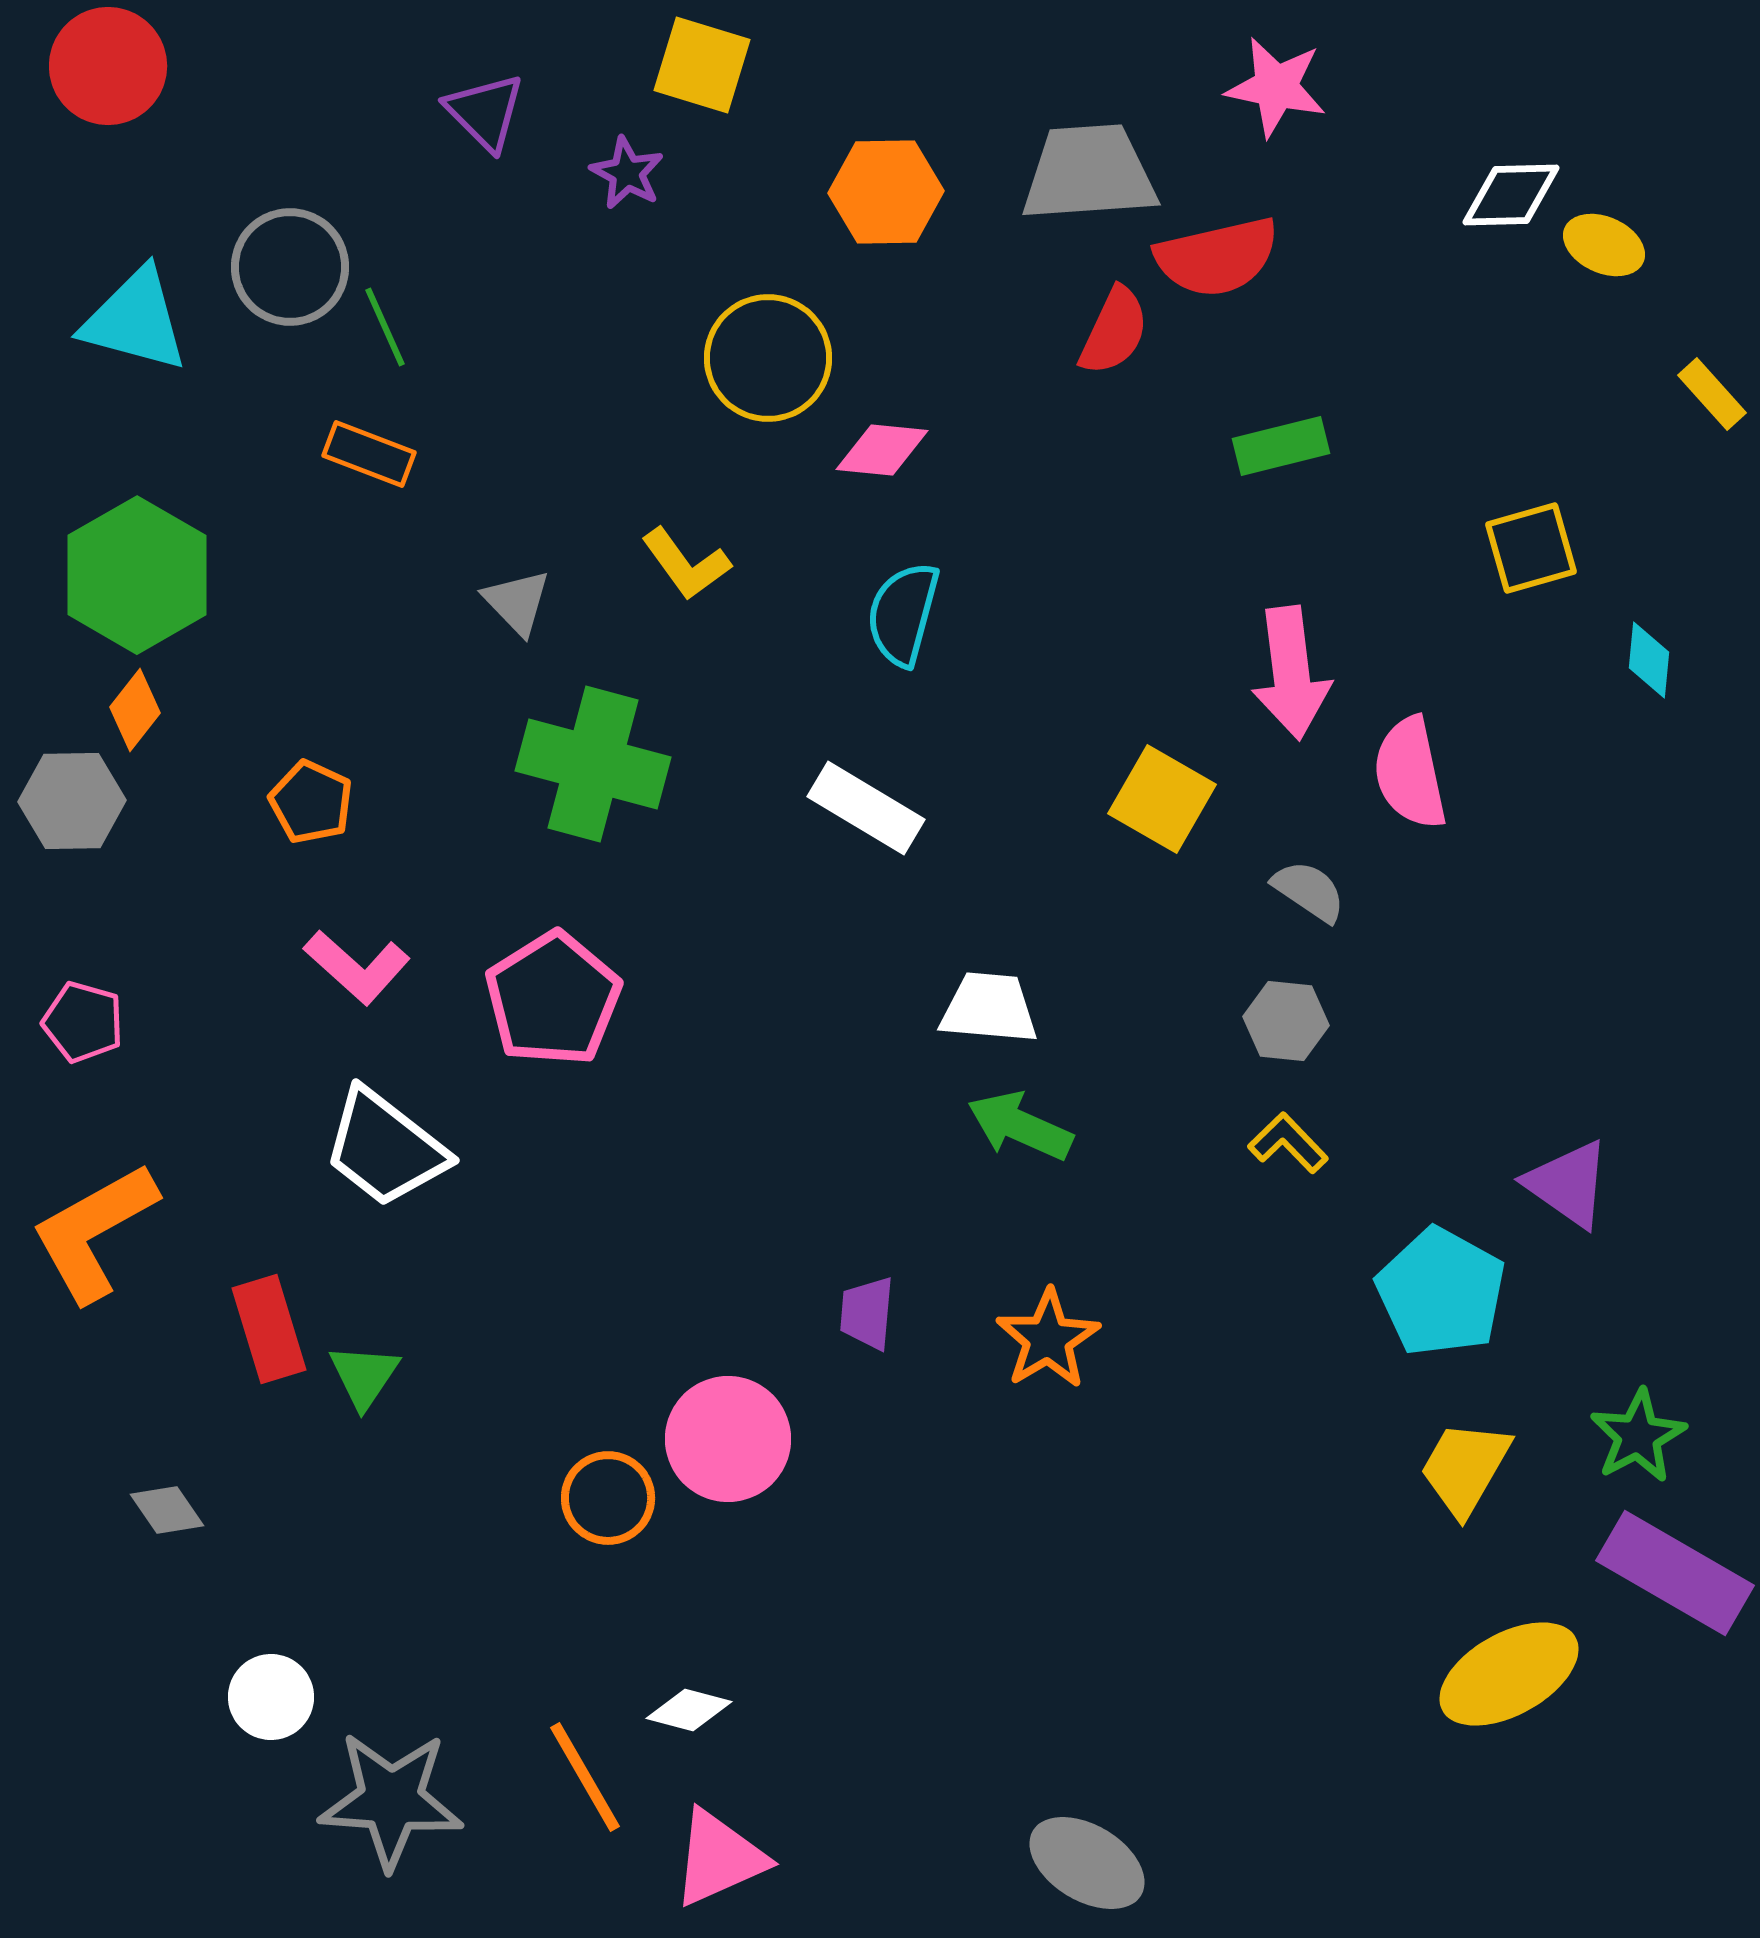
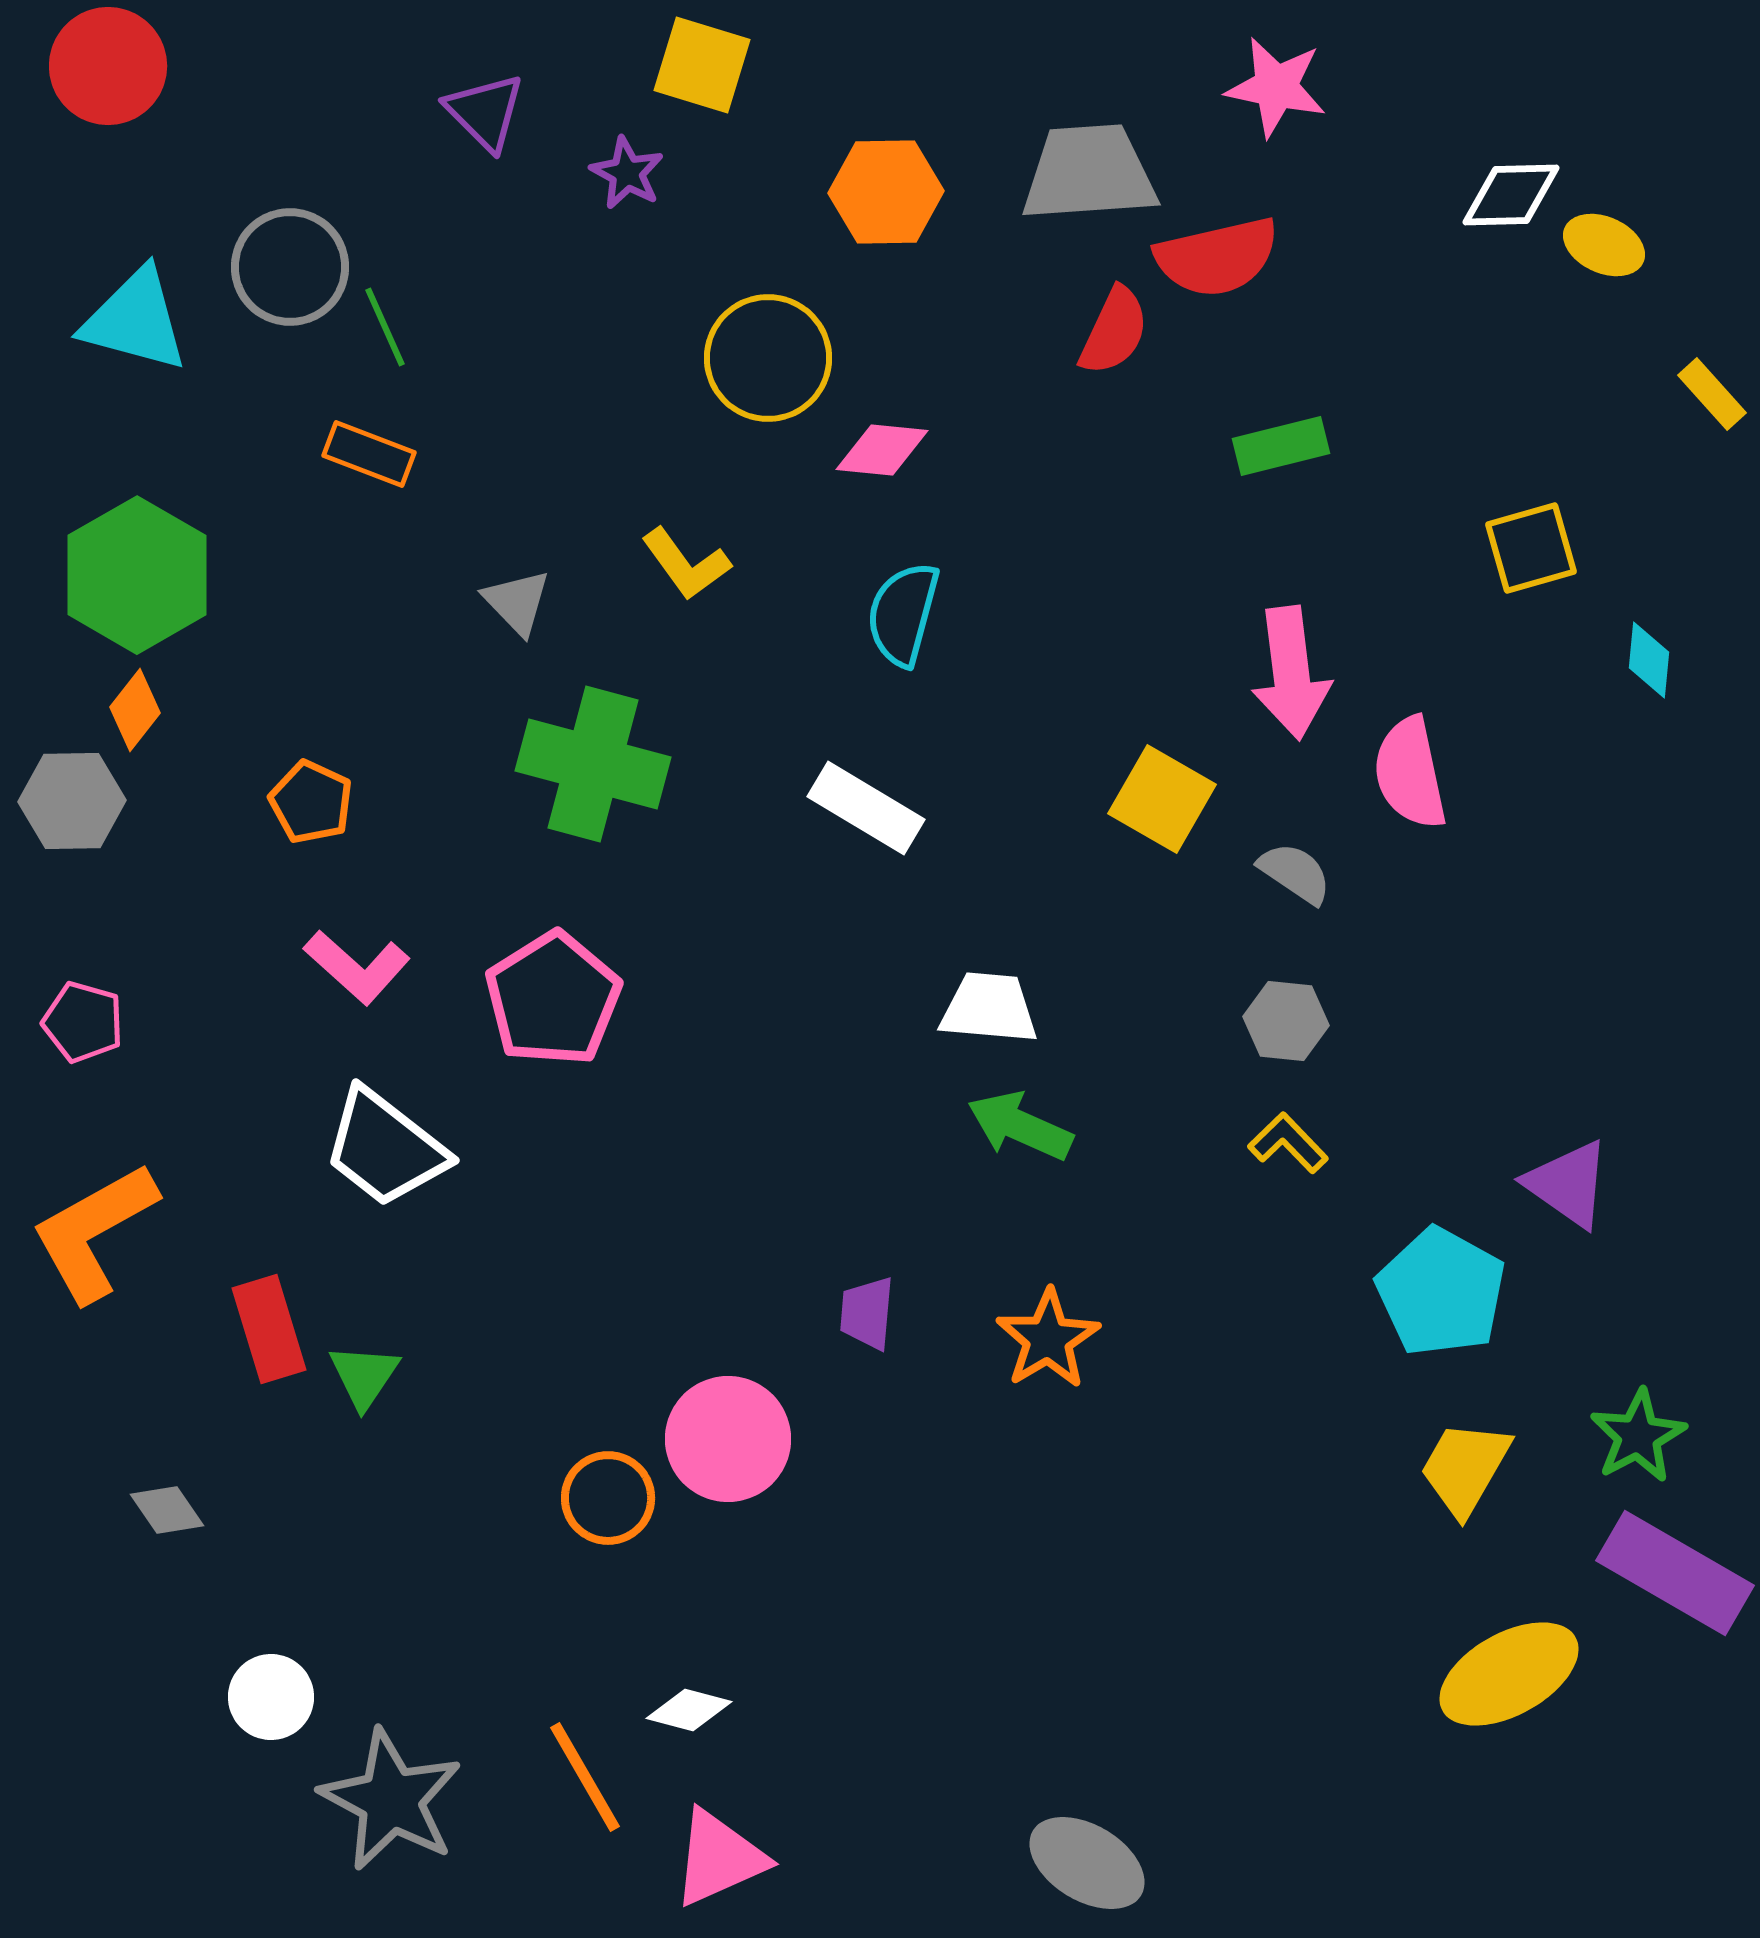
gray semicircle at (1309, 891): moved 14 px left, 18 px up
gray star at (391, 1800): rotated 24 degrees clockwise
